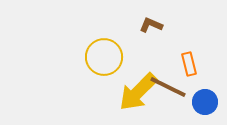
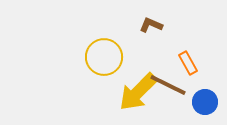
orange rectangle: moved 1 px left, 1 px up; rotated 15 degrees counterclockwise
brown line: moved 2 px up
